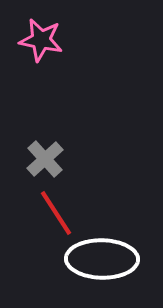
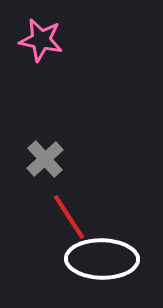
red line: moved 13 px right, 4 px down
